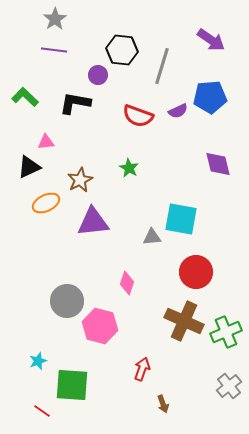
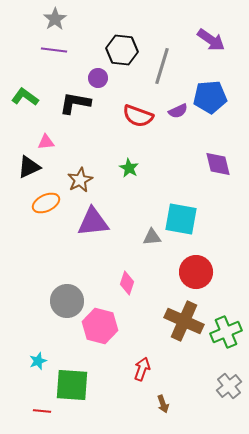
purple circle: moved 3 px down
green L-shape: rotated 8 degrees counterclockwise
red line: rotated 30 degrees counterclockwise
